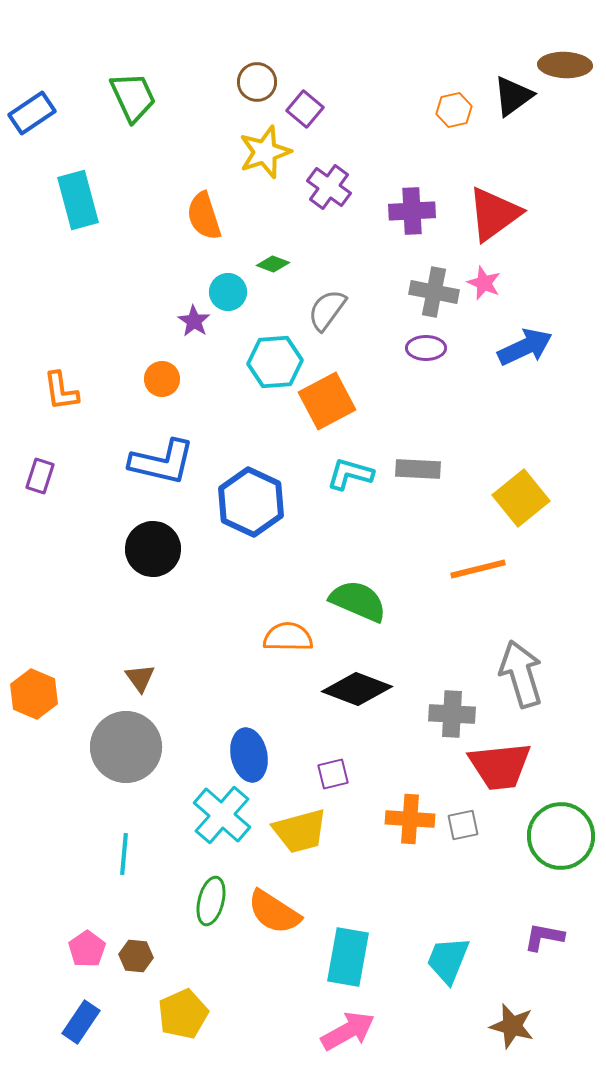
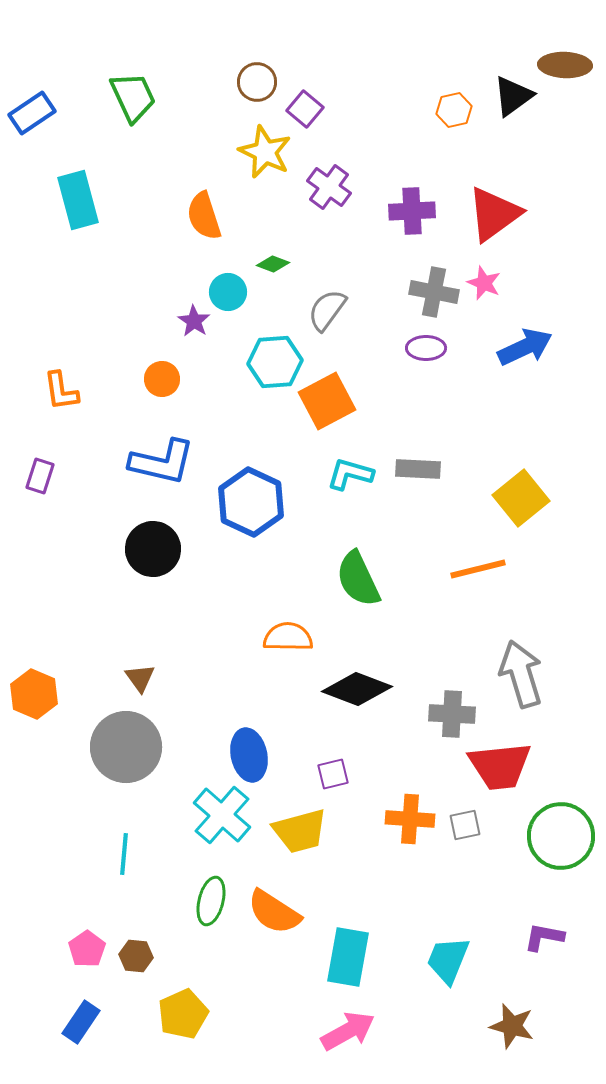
yellow star at (265, 152): rotated 28 degrees counterclockwise
green semicircle at (358, 601): moved 22 px up; rotated 138 degrees counterclockwise
gray square at (463, 825): moved 2 px right
